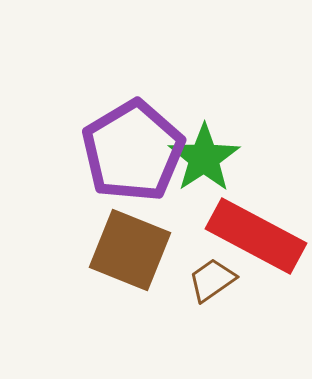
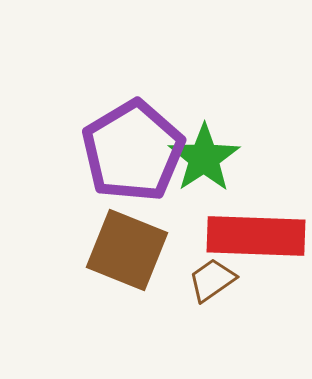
red rectangle: rotated 26 degrees counterclockwise
brown square: moved 3 px left
